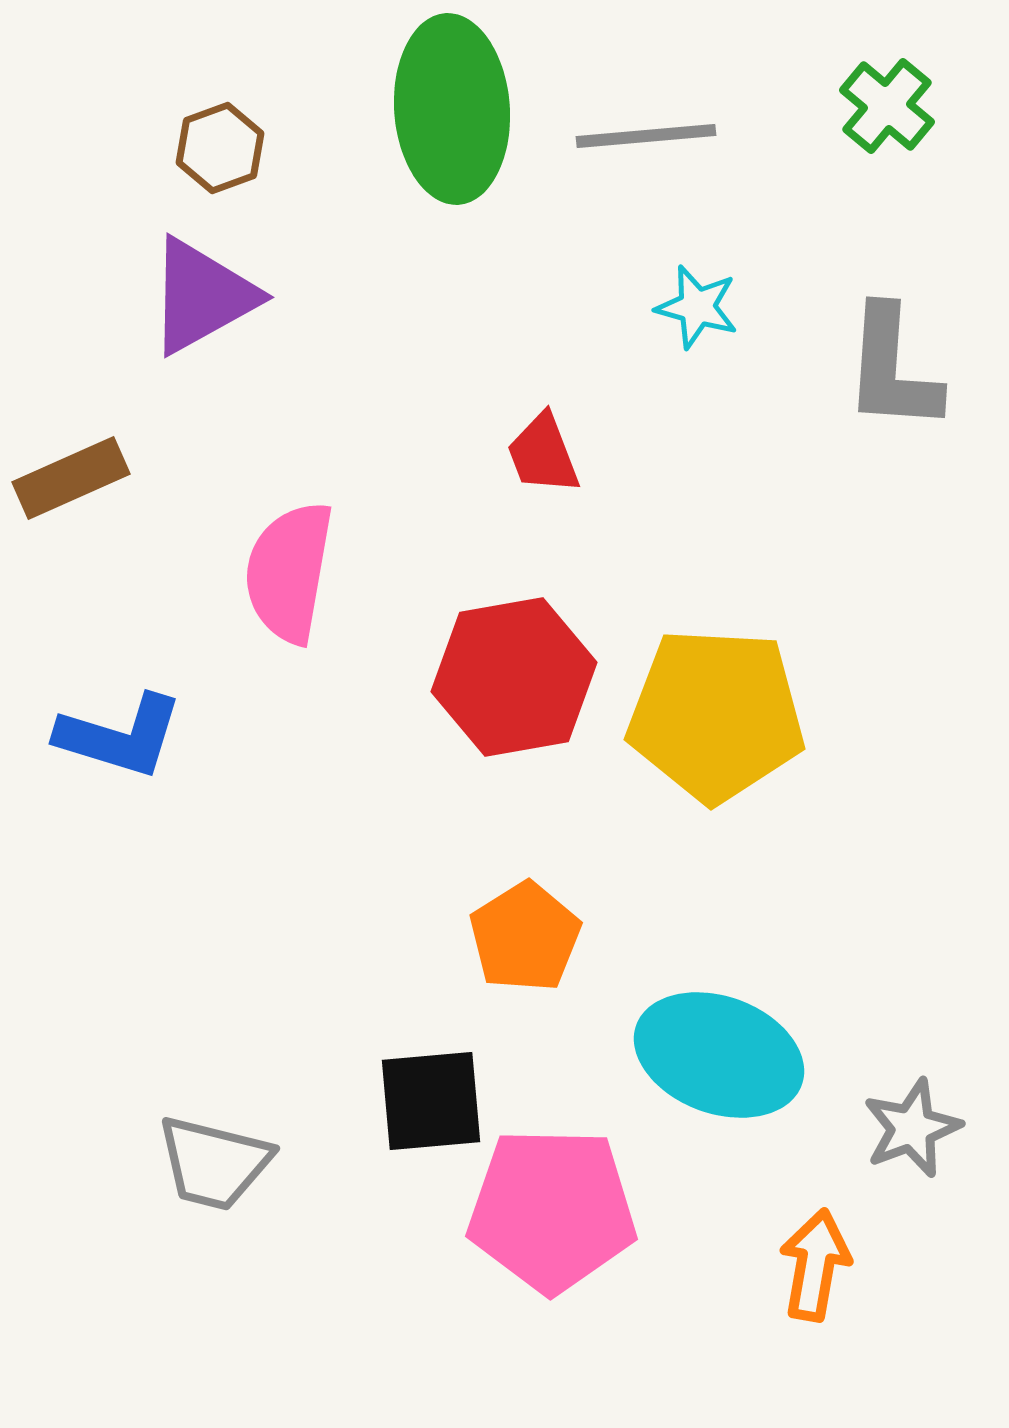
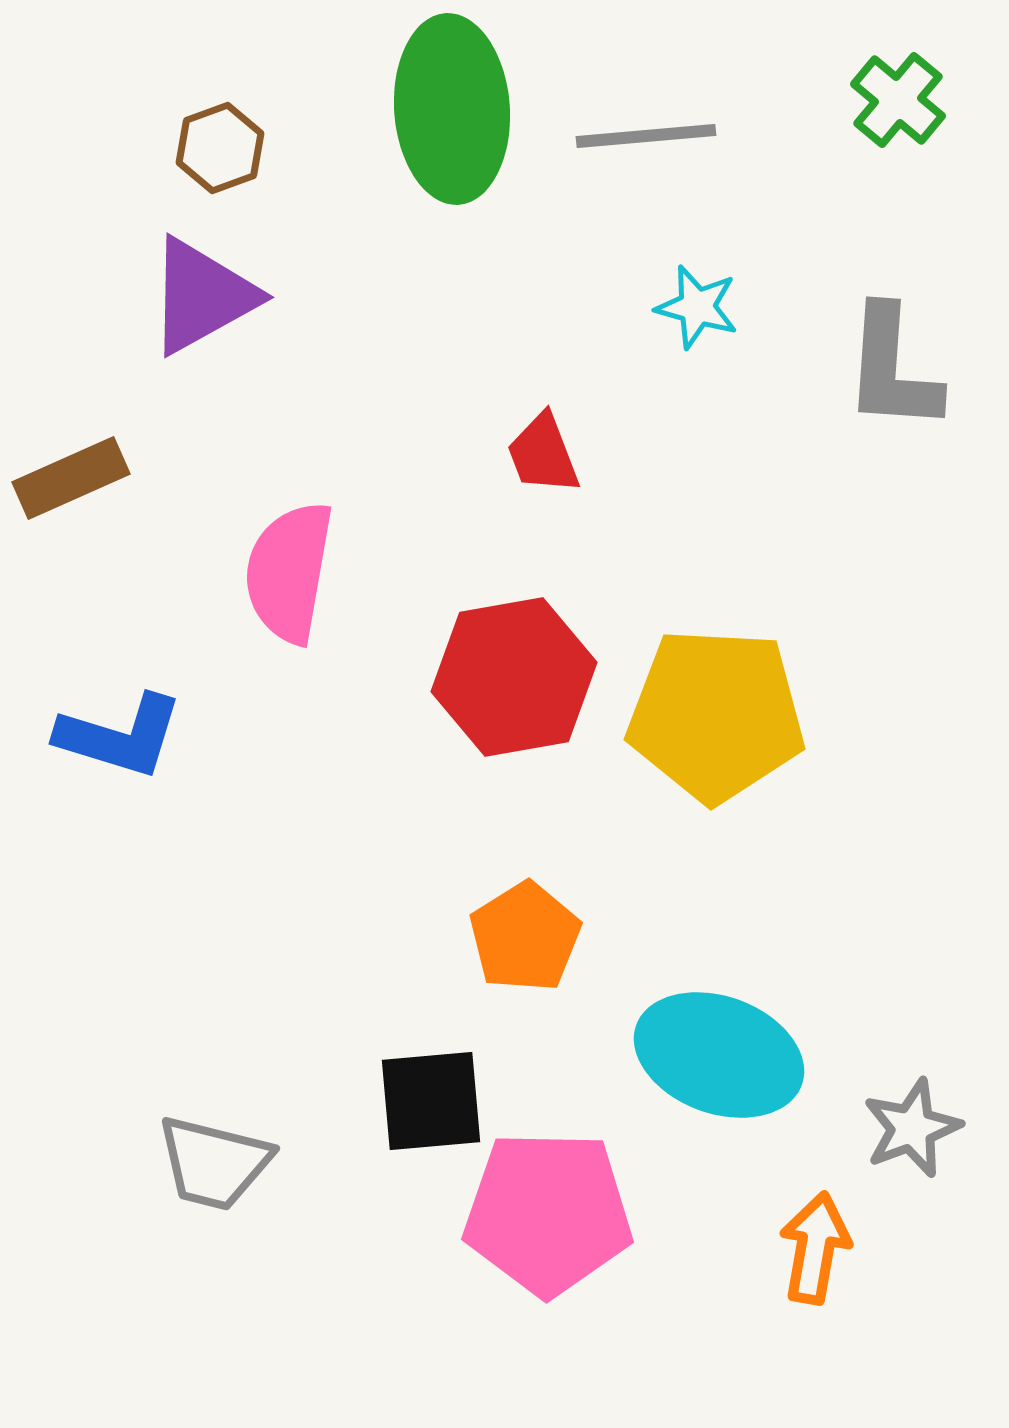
green cross: moved 11 px right, 6 px up
pink pentagon: moved 4 px left, 3 px down
orange arrow: moved 17 px up
